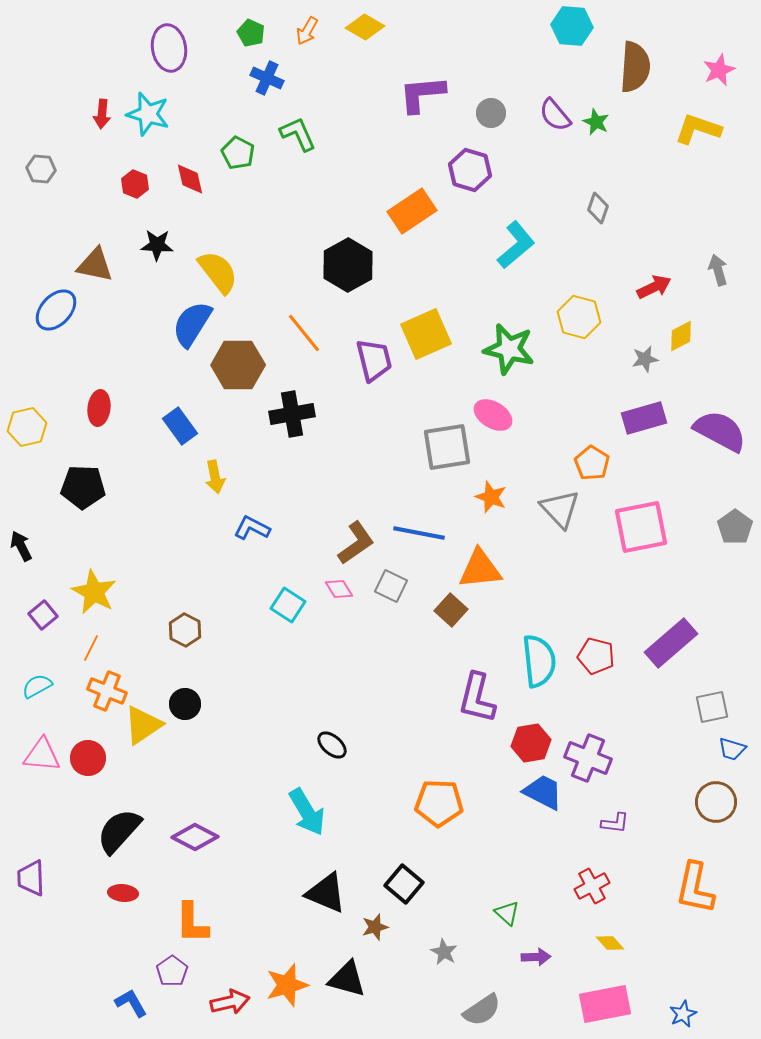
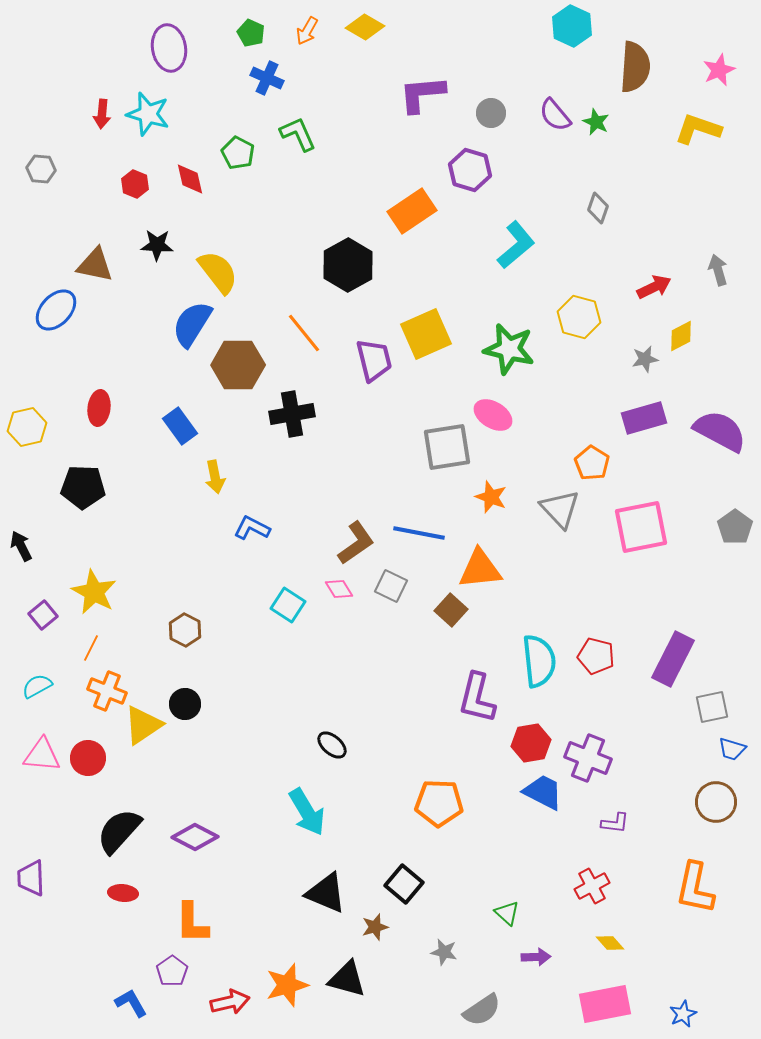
cyan hexagon at (572, 26): rotated 21 degrees clockwise
purple rectangle at (671, 643): moved 2 px right, 16 px down; rotated 22 degrees counterclockwise
gray star at (444, 952): rotated 16 degrees counterclockwise
